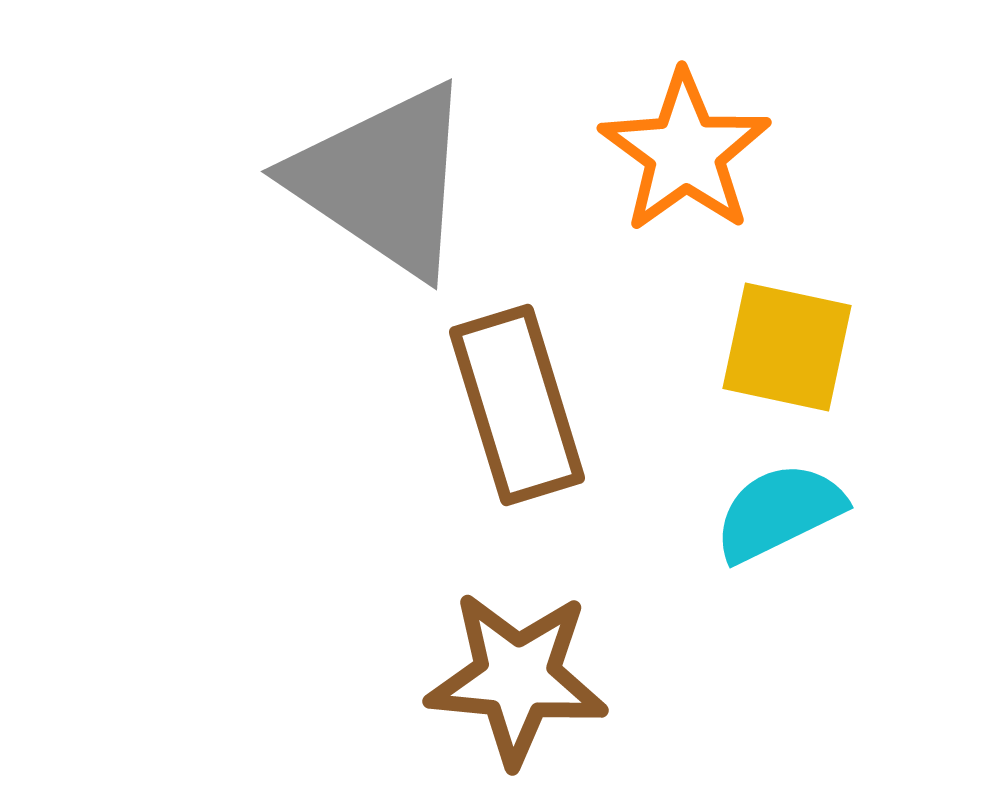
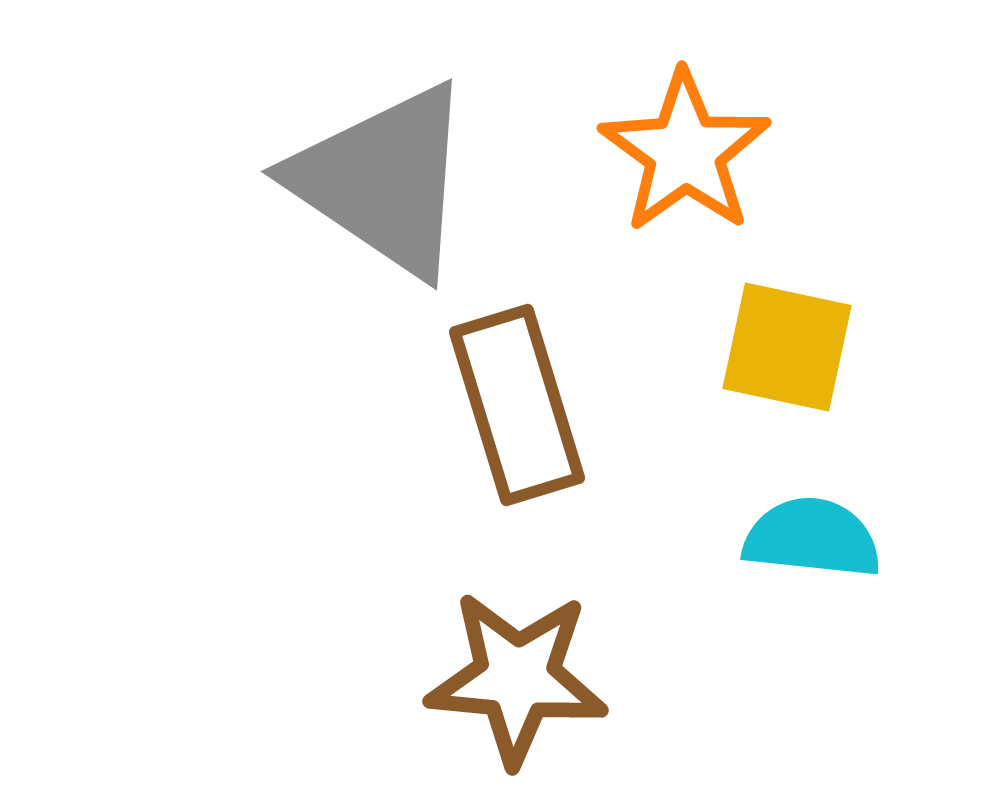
cyan semicircle: moved 33 px right, 26 px down; rotated 32 degrees clockwise
